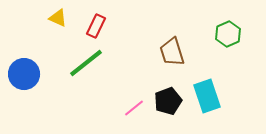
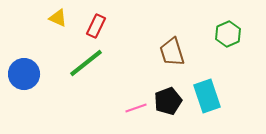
pink line: moved 2 px right; rotated 20 degrees clockwise
